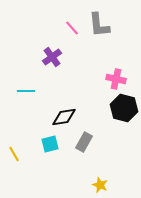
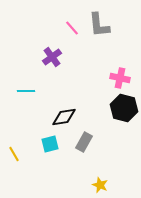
pink cross: moved 4 px right, 1 px up
